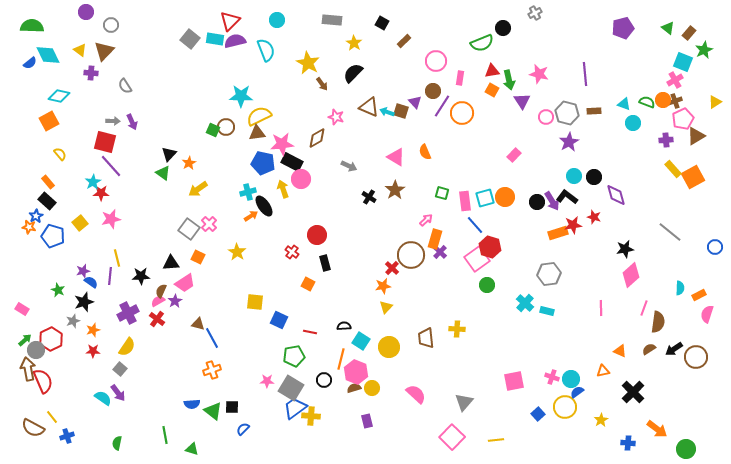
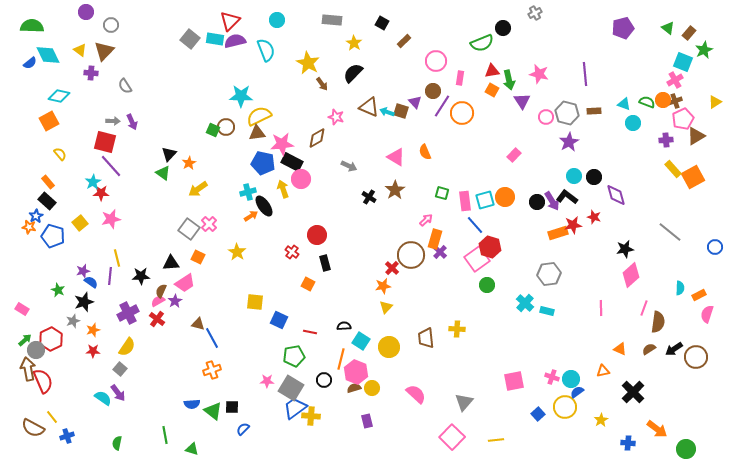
cyan square at (485, 198): moved 2 px down
orange triangle at (620, 351): moved 2 px up
